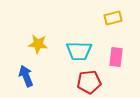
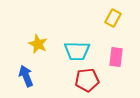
yellow rectangle: rotated 48 degrees counterclockwise
yellow star: rotated 18 degrees clockwise
cyan trapezoid: moved 2 px left
red pentagon: moved 2 px left, 2 px up
